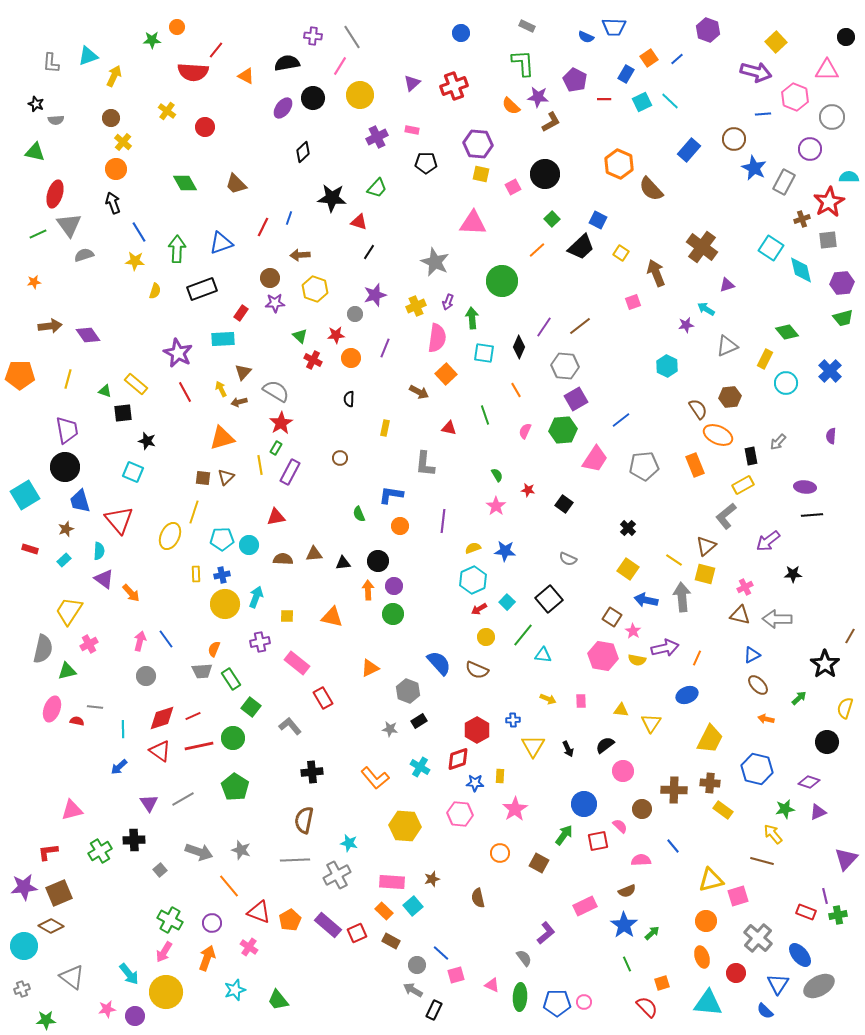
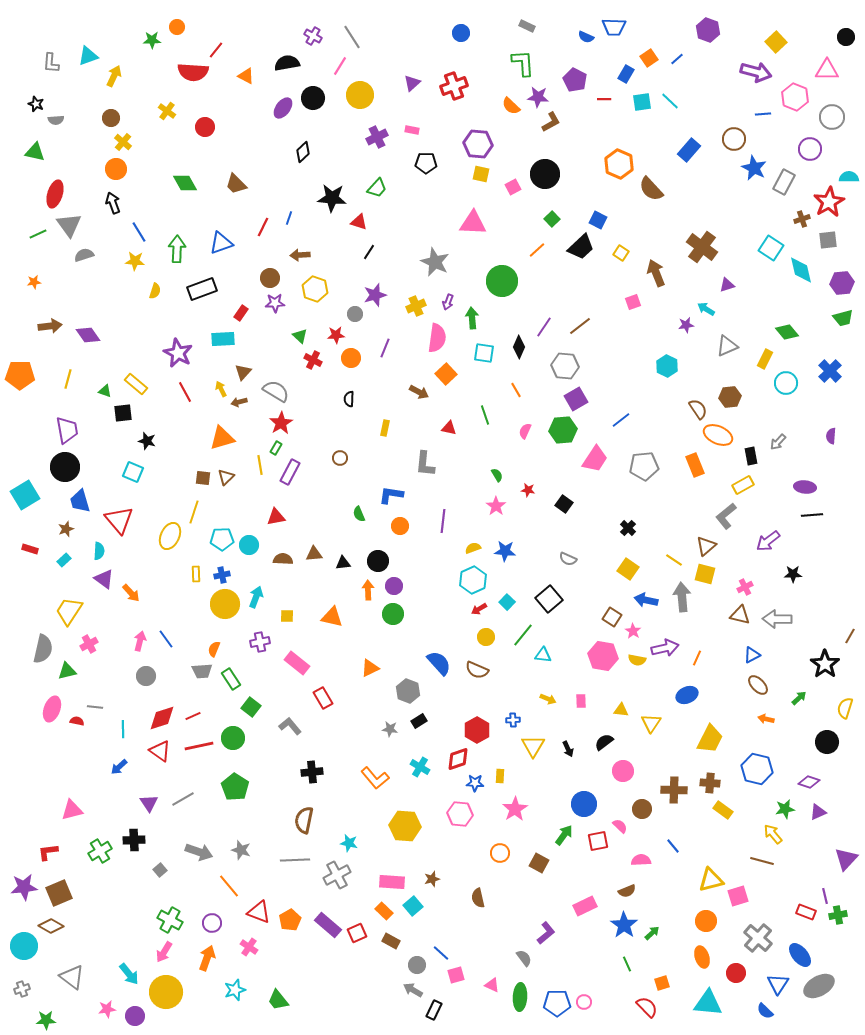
purple cross at (313, 36): rotated 24 degrees clockwise
cyan square at (642, 102): rotated 18 degrees clockwise
black semicircle at (605, 745): moved 1 px left, 3 px up
